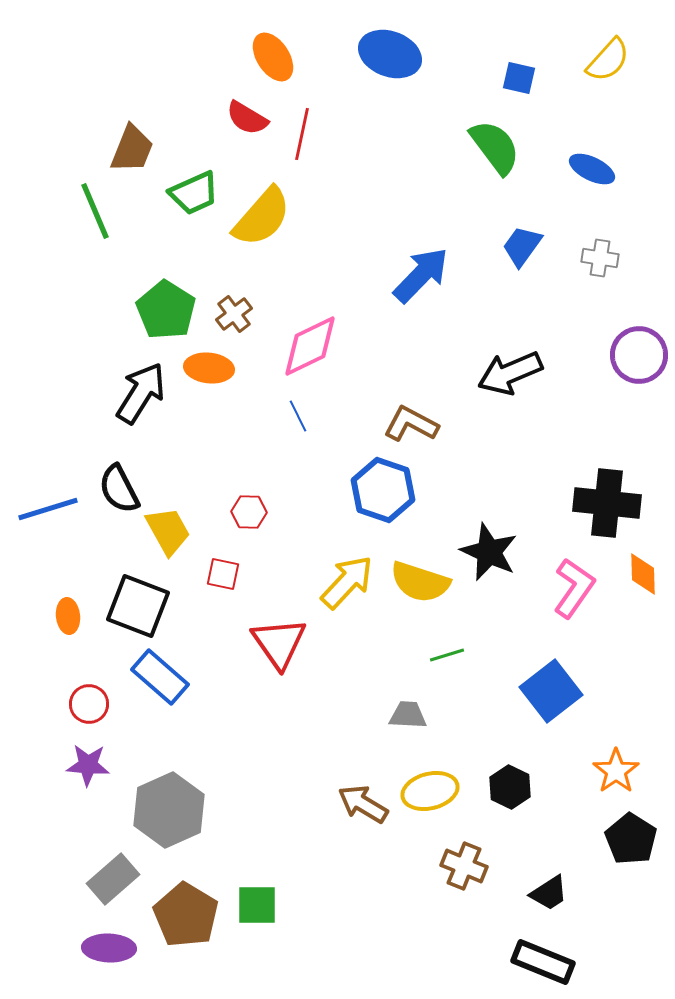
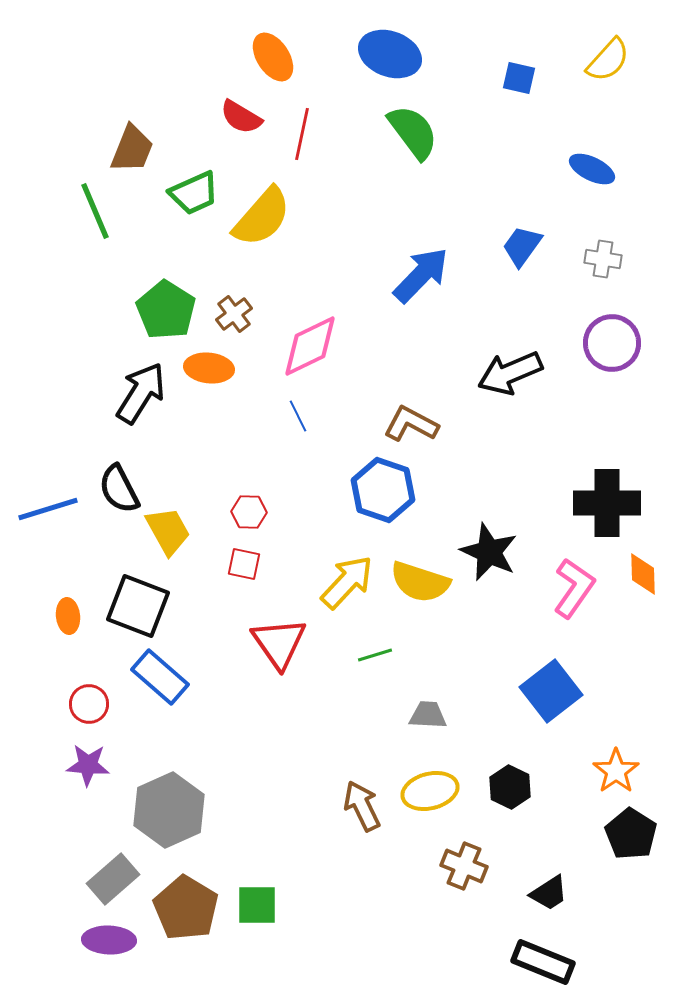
red semicircle at (247, 118): moved 6 px left, 1 px up
green semicircle at (495, 147): moved 82 px left, 15 px up
gray cross at (600, 258): moved 3 px right, 1 px down
purple circle at (639, 355): moved 27 px left, 12 px up
black cross at (607, 503): rotated 6 degrees counterclockwise
red square at (223, 574): moved 21 px right, 10 px up
green line at (447, 655): moved 72 px left
gray trapezoid at (408, 715): moved 20 px right
brown arrow at (363, 804): moved 1 px left, 2 px down; rotated 33 degrees clockwise
black pentagon at (631, 839): moved 5 px up
brown pentagon at (186, 915): moved 7 px up
purple ellipse at (109, 948): moved 8 px up
